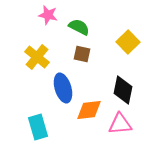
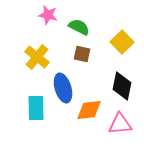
yellow square: moved 6 px left
black diamond: moved 1 px left, 4 px up
cyan rectangle: moved 2 px left, 19 px up; rotated 15 degrees clockwise
